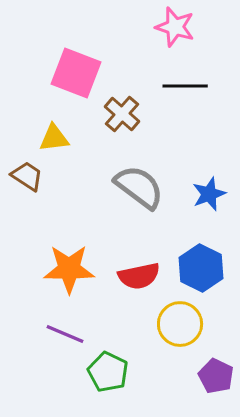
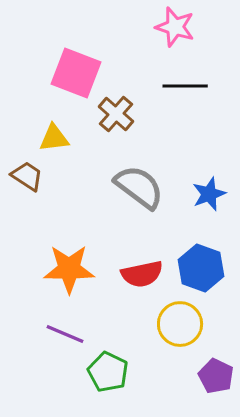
brown cross: moved 6 px left
blue hexagon: rotated 6 degrees counterclockwise
red semicircle: moved 3 px right, 2 px up
